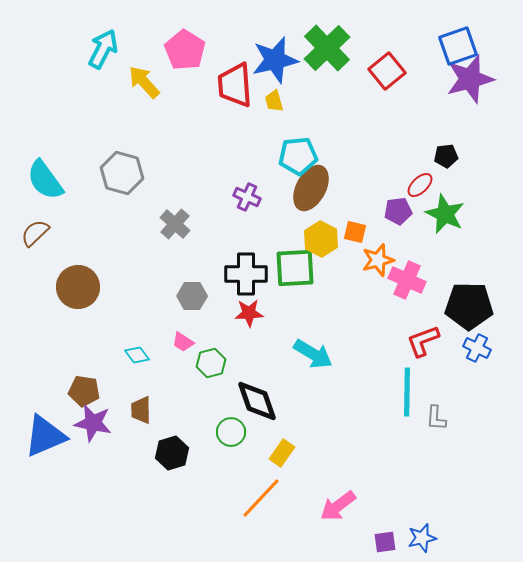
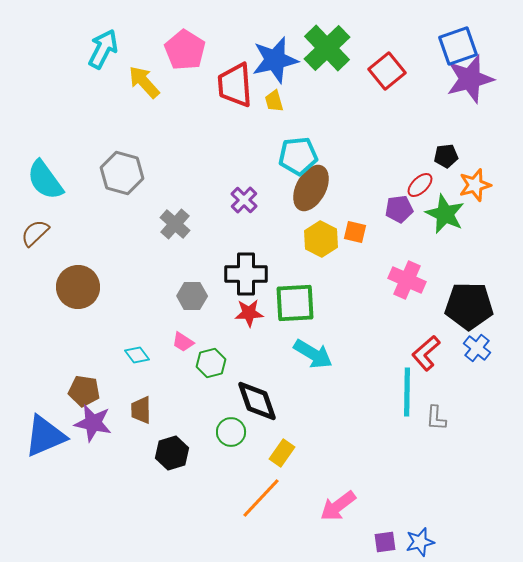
purple cross at (247, 197): moved 3 px left, 3 px down; rotated 20 degrees clockwise
purple pentagon at (398, 211): moved 1 px right, 2 px up
orange star at (378, 260): moved 97 px right, 75 px up
green square at (295, 268): moved 35 px down
red L-shape at (423, 341): moved 3 px right, 12 px down; rotated 21 degrees counterclockwise
blue cross at (477, 348): rotated 12 degrees clockwise
blue star at (422, 538): moved 2 px left, 4 px down
